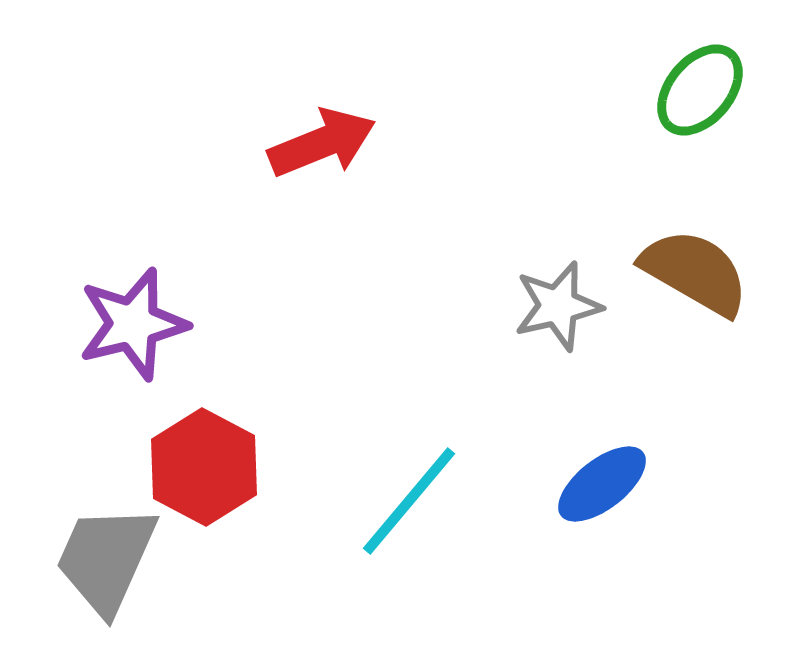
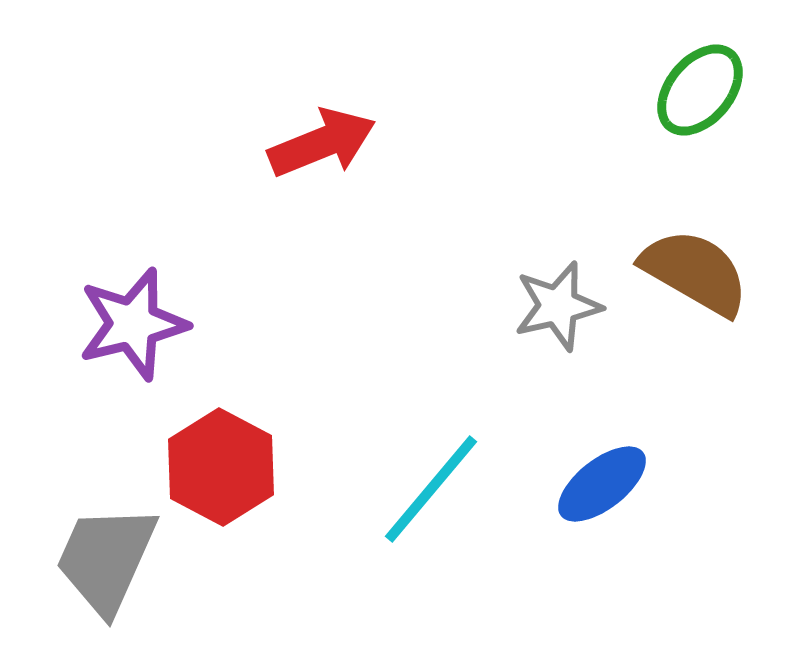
red hexagon: moved 17 px right
cyan line: moved 22 px right, 12 px up
